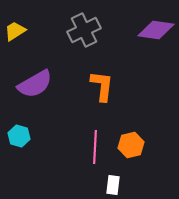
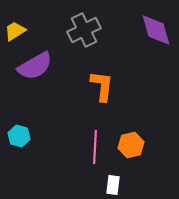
purple diamond: rotated 66 degrees clockwise
purple semicircle: moved 18 px up
